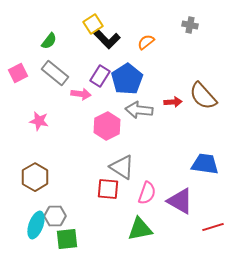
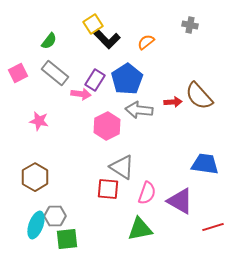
purple rectangle: moved 5 px left, 4 px down
brown semicircle: moved 4 px left
